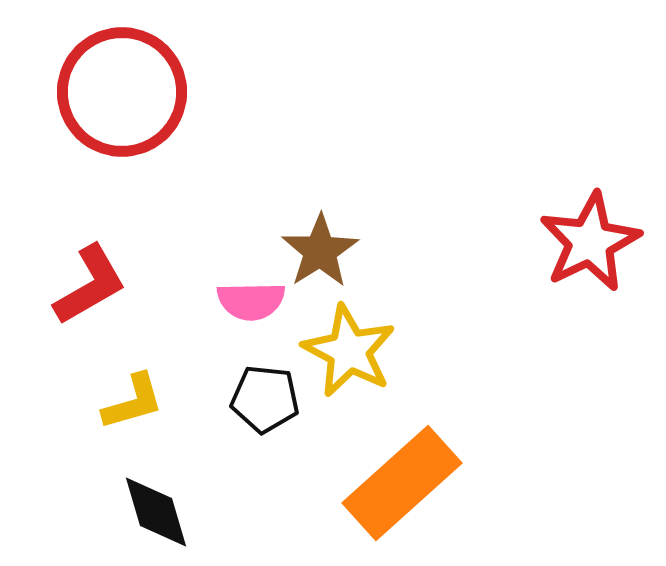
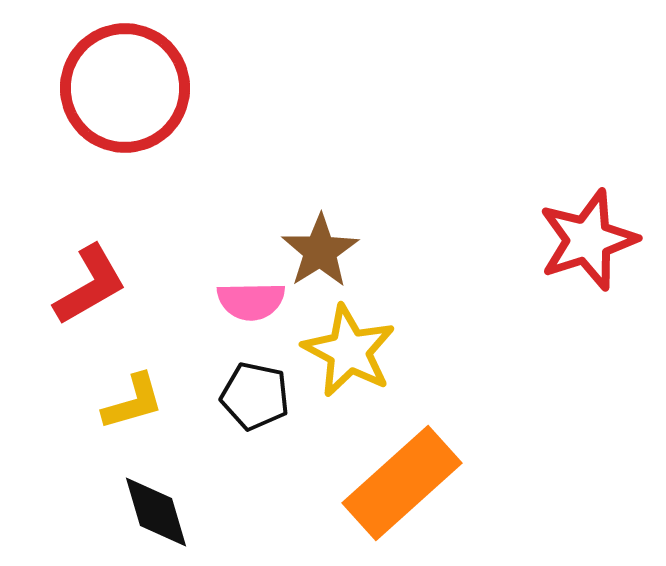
red circle: moved 3 px right, 4 px up
red star: moved 2 px left, 2 px up; rotated 8 degrees clockwise
black pentagon: moved 10 px left, 3 px up; rotated 6 degrees clockwise
